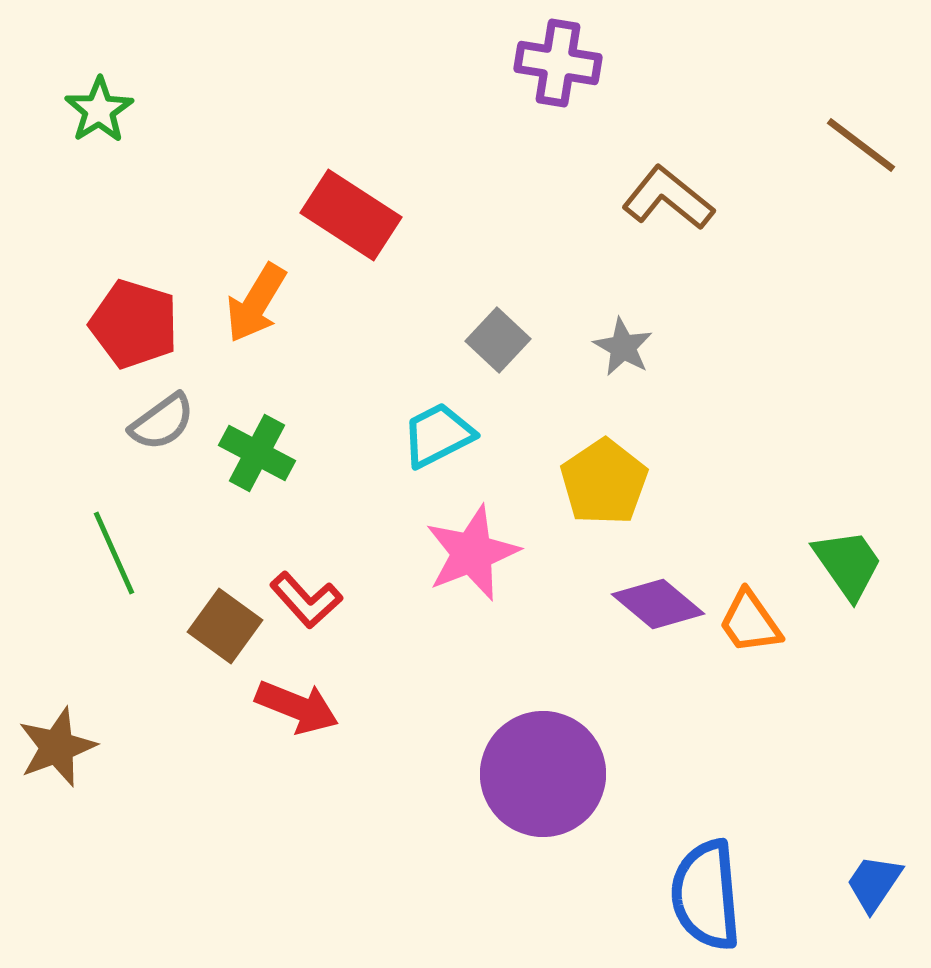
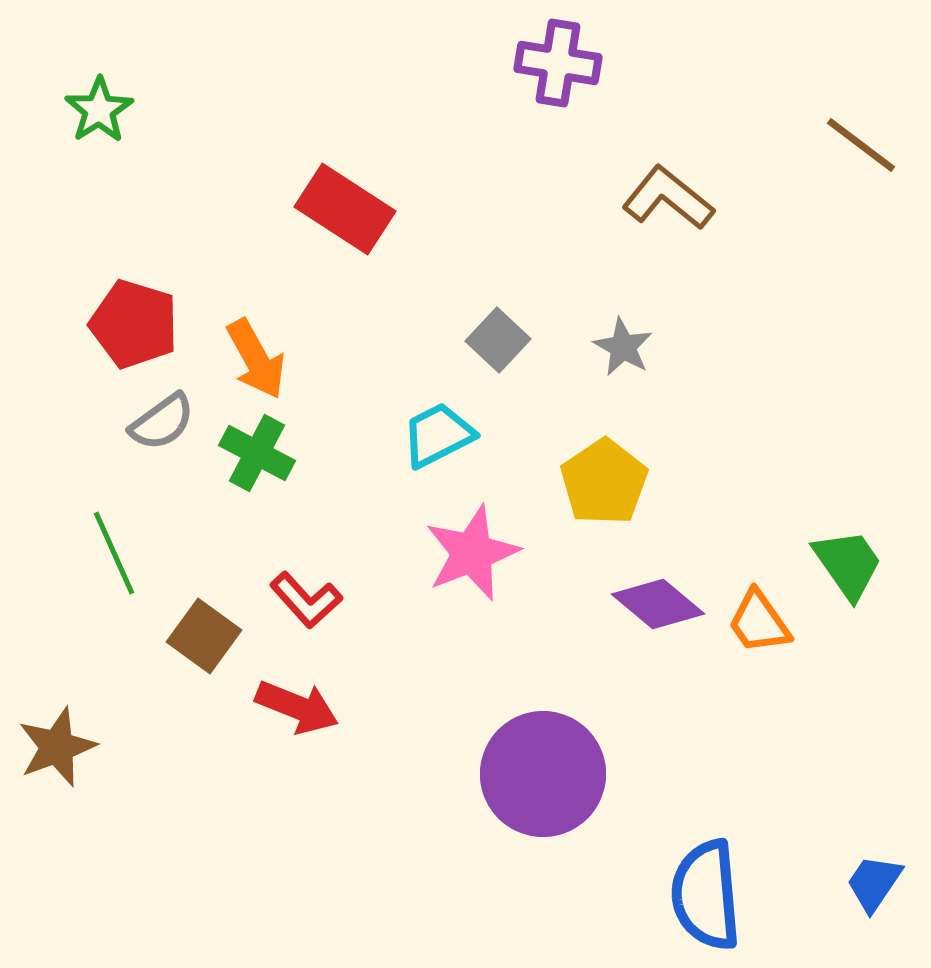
red rectangle: moved 6 px left, 6 px up
orange arrow: moved 56 px down; rotated 60 degrees counterclockwise
orange trapezoid: moved 9 px right
brown square: moved 21 px left, 10 px down
